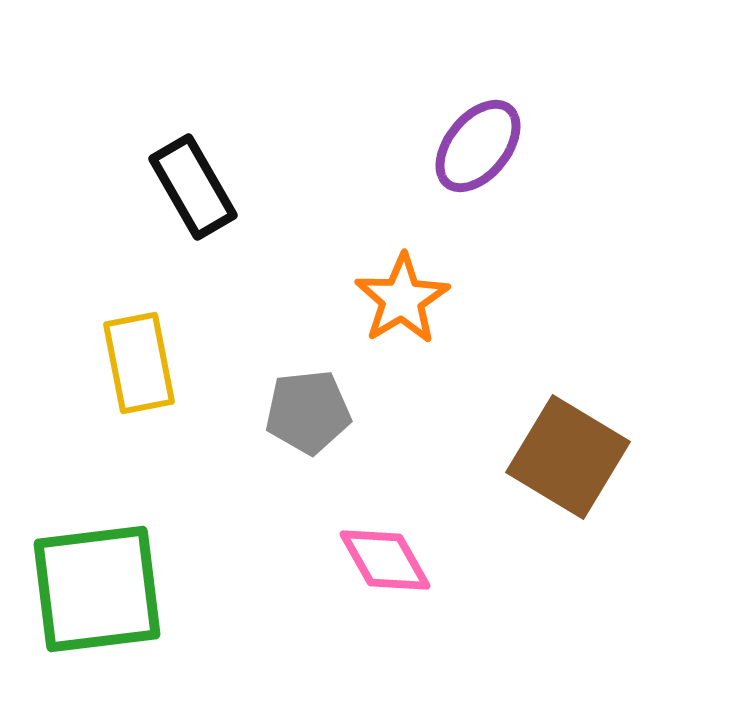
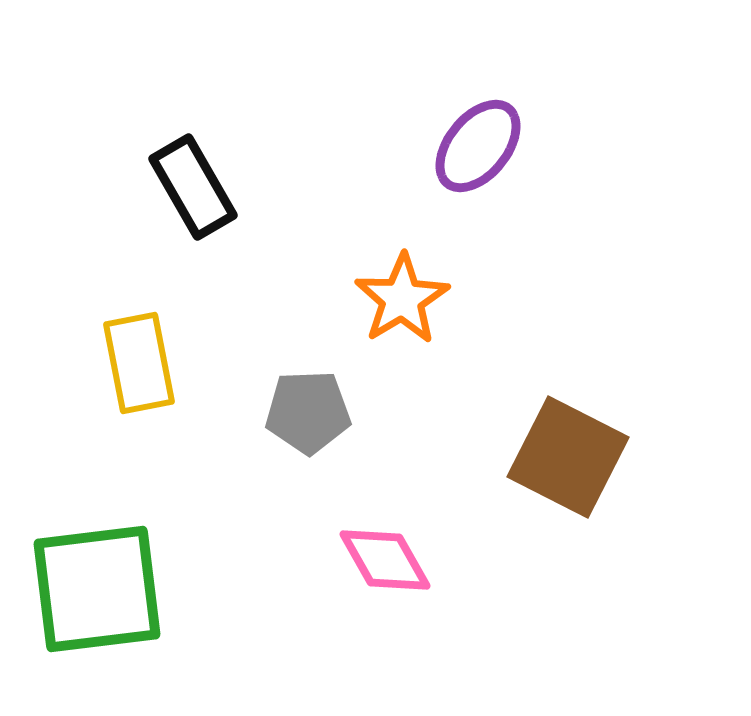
gray pentagon: rotated 4 degrees clockwise
brown square: rotated 4 degrees counterclockwise
